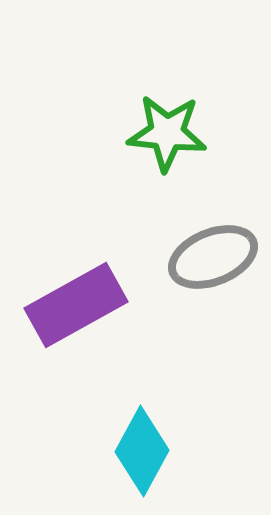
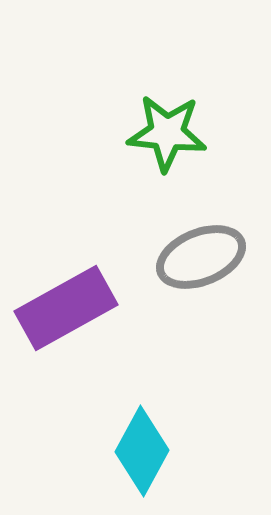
gray ellipse: moved 12 px left
purple rectangle: moved 10 px left, 3 px down
